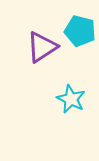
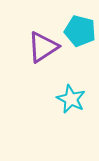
purple triangle: moved 1 px right
